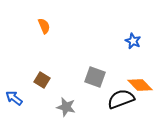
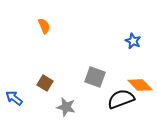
brown square: moved 3 px right, 3 px down
